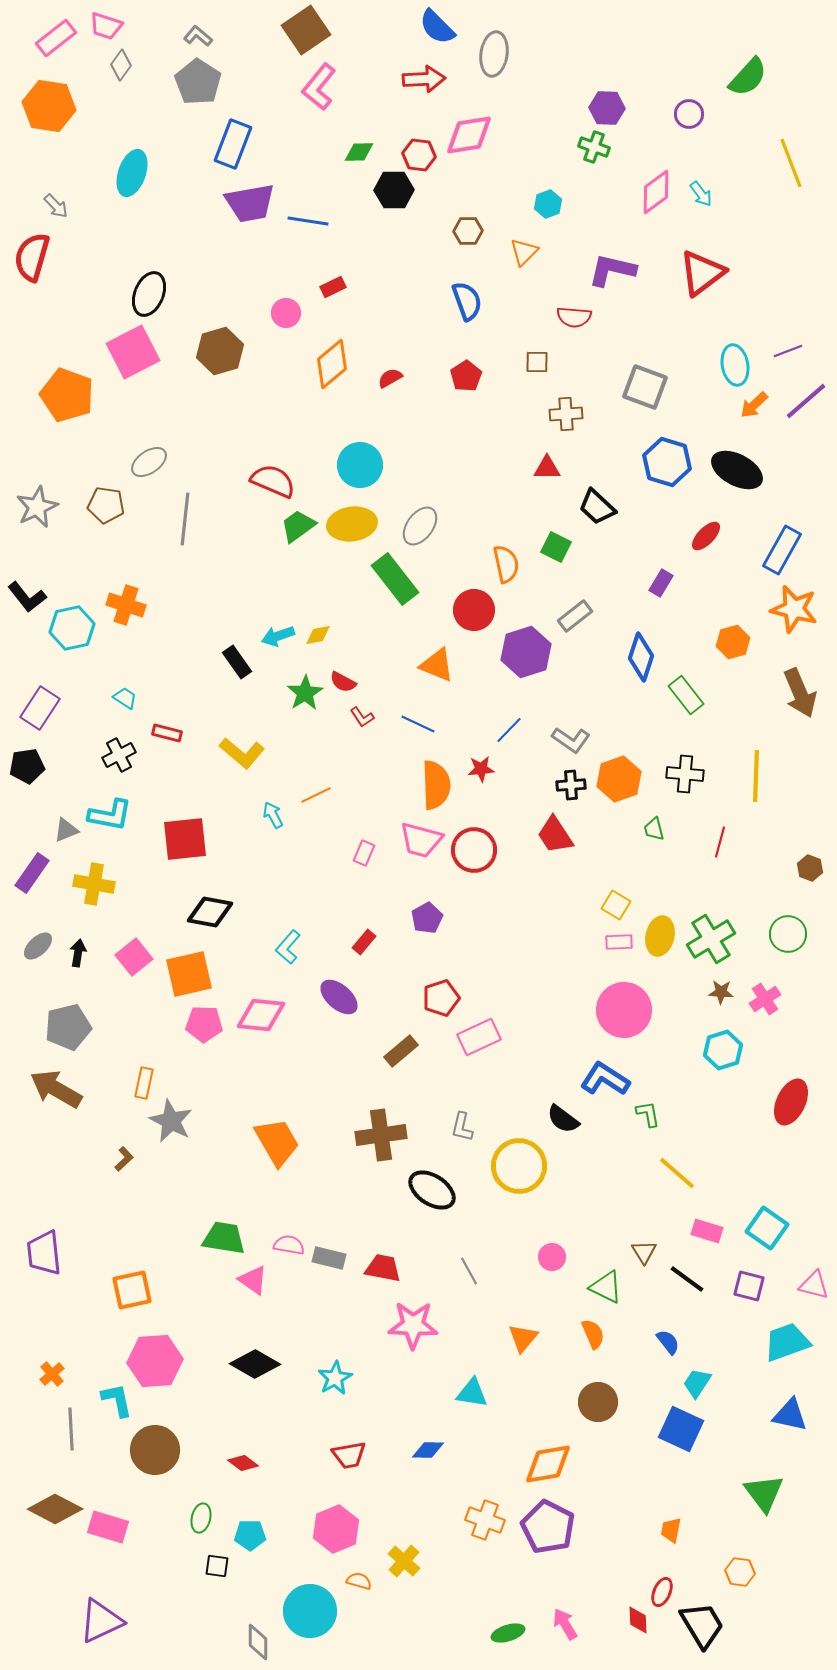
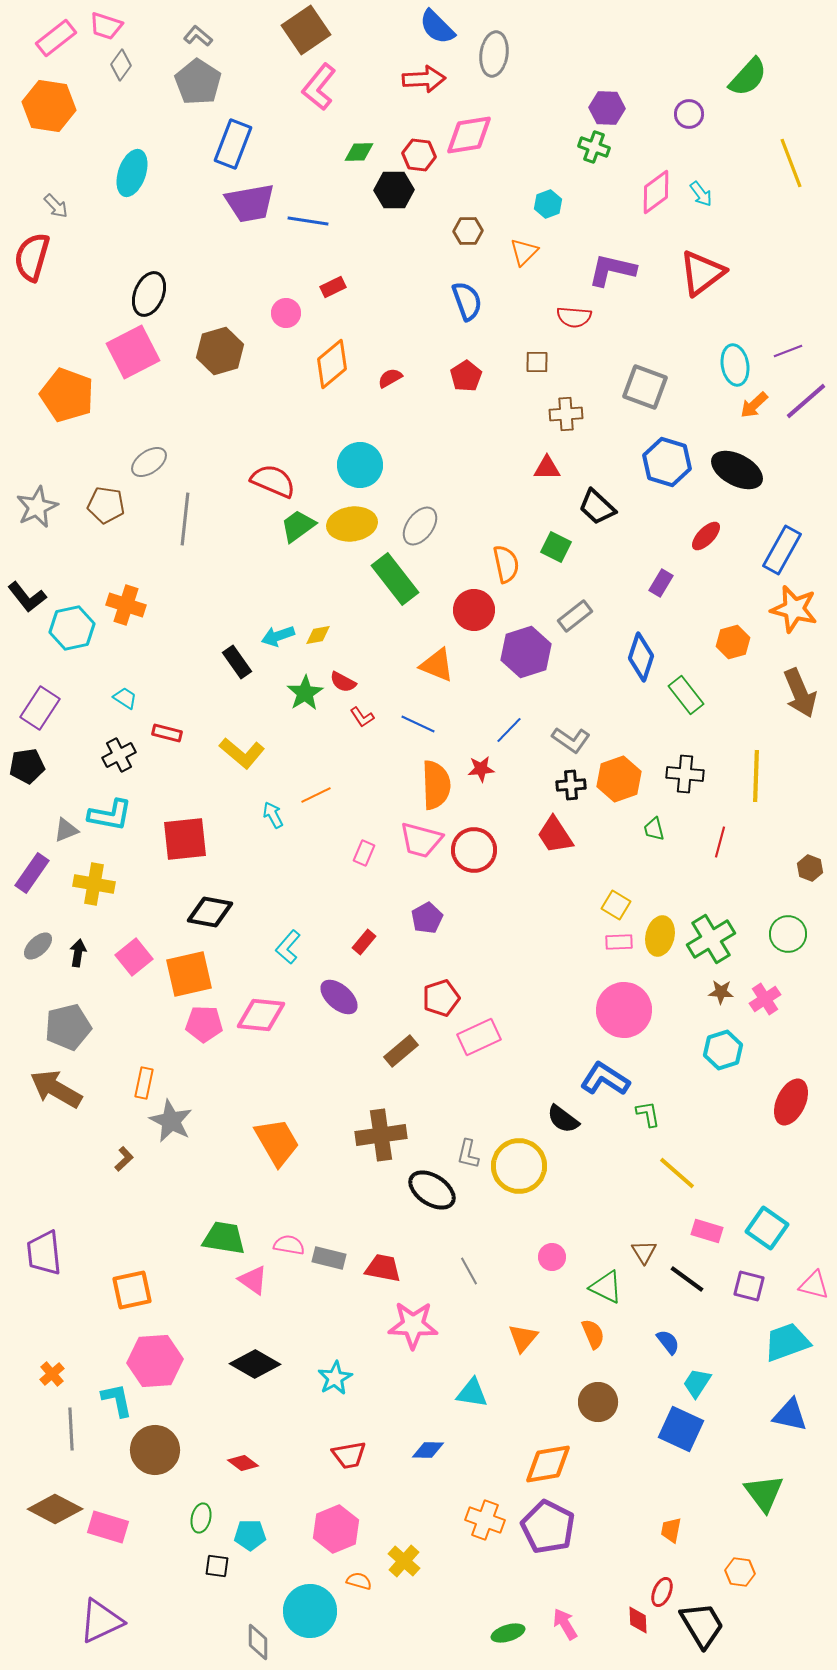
gray L-shape at (462, 1127): moved 6 px right, 27 px down
